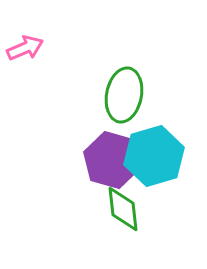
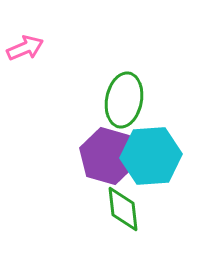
green ellipse: moved 5 px down
cyan hexagon: moved 3 px left; rotated 12 degrees clockwise
purple hexagon: moved 4 px left, 4 px up
